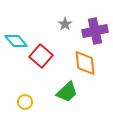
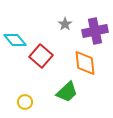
cyan diamond: moved 1 px left, 1 px up
